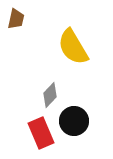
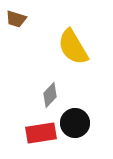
brown trapezoid: rotated 95 degrees clockwise
black circle: moved 1 px right, 2 px down
red rectangle: rotated 76 degrees counterclockwise
